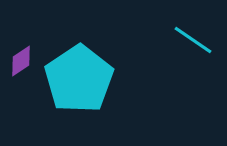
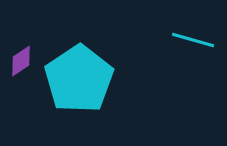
cyan line: rotated 18 degrees counterclockwise
